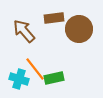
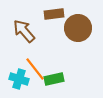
brown rectangle: moved 4 px up
brown circle: moved 1 px left, 1 px up
green rectangle: moved 1 px down
